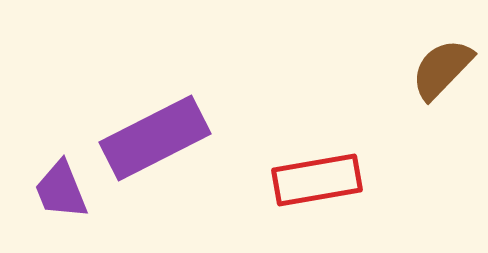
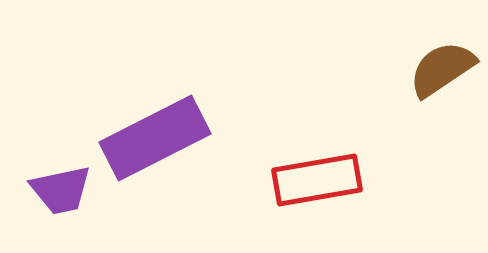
brown semicircle: rotated 12 degrees clockwise
purple trapezoid: rotated 80 degrees counterclockwise
